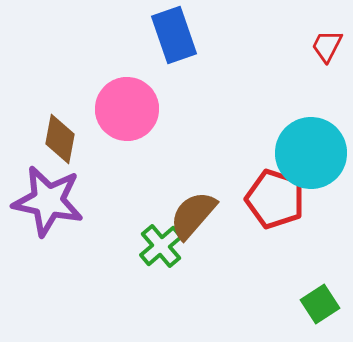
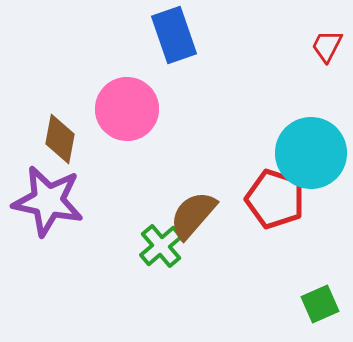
green square: rotated 9 degrees clockwise
